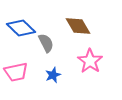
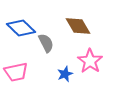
blue star: moved 12 px right, 1 px up
